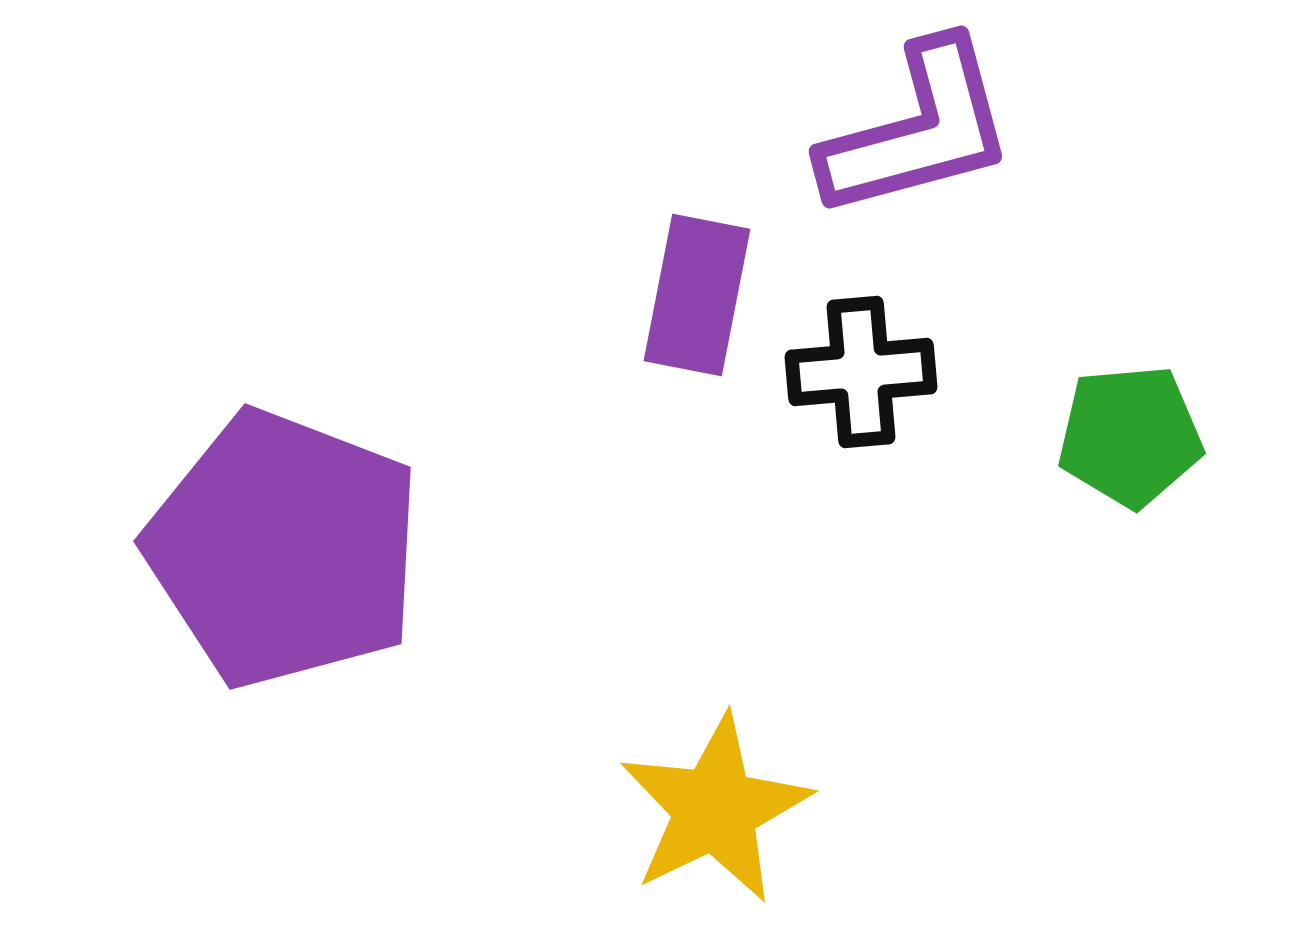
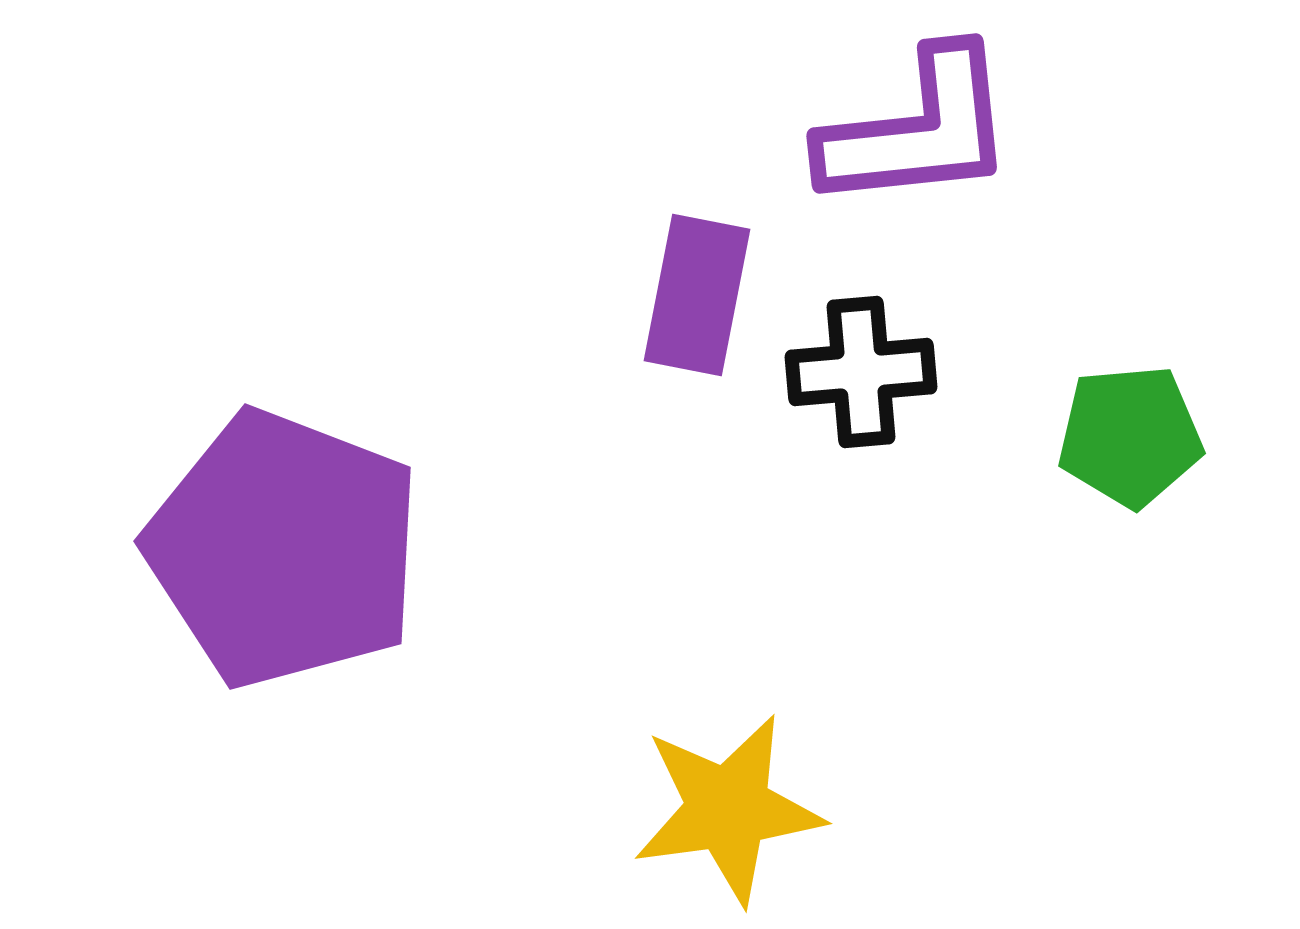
purple L-shape: rotated 9 degrees clockwise
yellow star: moved 13 px right; rotated 18 degrees clockwise
